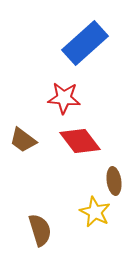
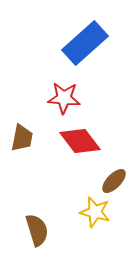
brown trapezoid: moved 1 px left, 2 px up; rotated 116 degrees counterclockwise
brown ellipse: rotated 52 degrees clockwise
yellow star: rotated 12 degrees counterclockwise
brown semicircle: moved 3 px left
